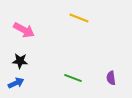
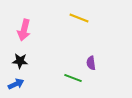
pink arrow: rotated 75 degrees clockwise
purple semicircle: moved 20 px left, 15 px up
blue arrow: moved 1 px down
